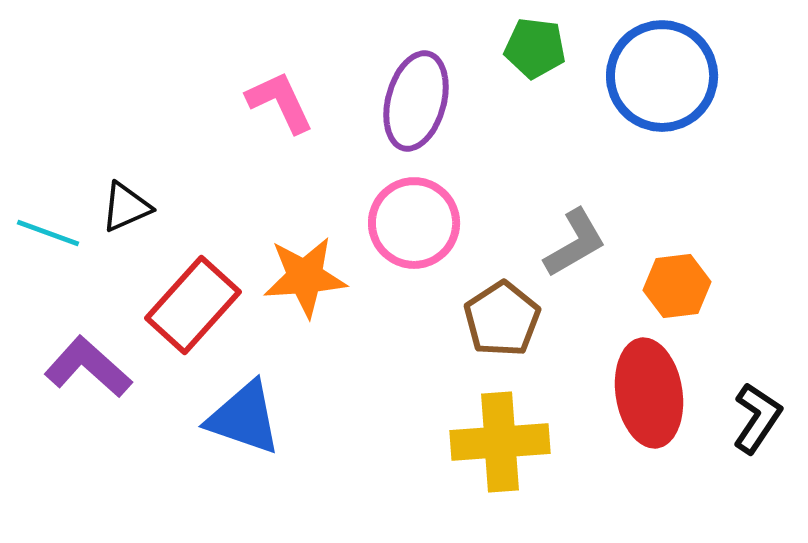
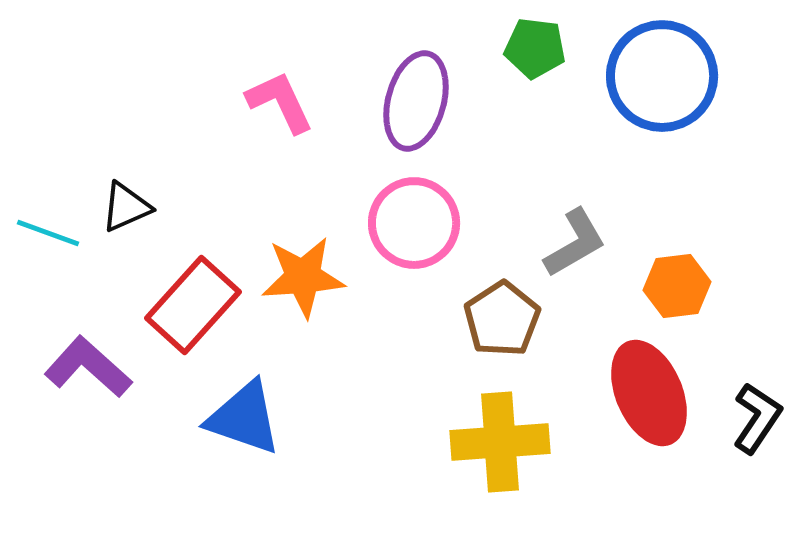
orange star: moved 2 px left
red ellipse: rotated 14 degrees counterclockwise
